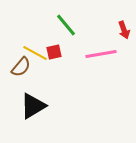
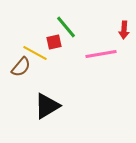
green line: moved 2 px down
red arrow: rotated 24 degrees clockwise
red square: moved 10 px up
black triangle: moved 14 px right
